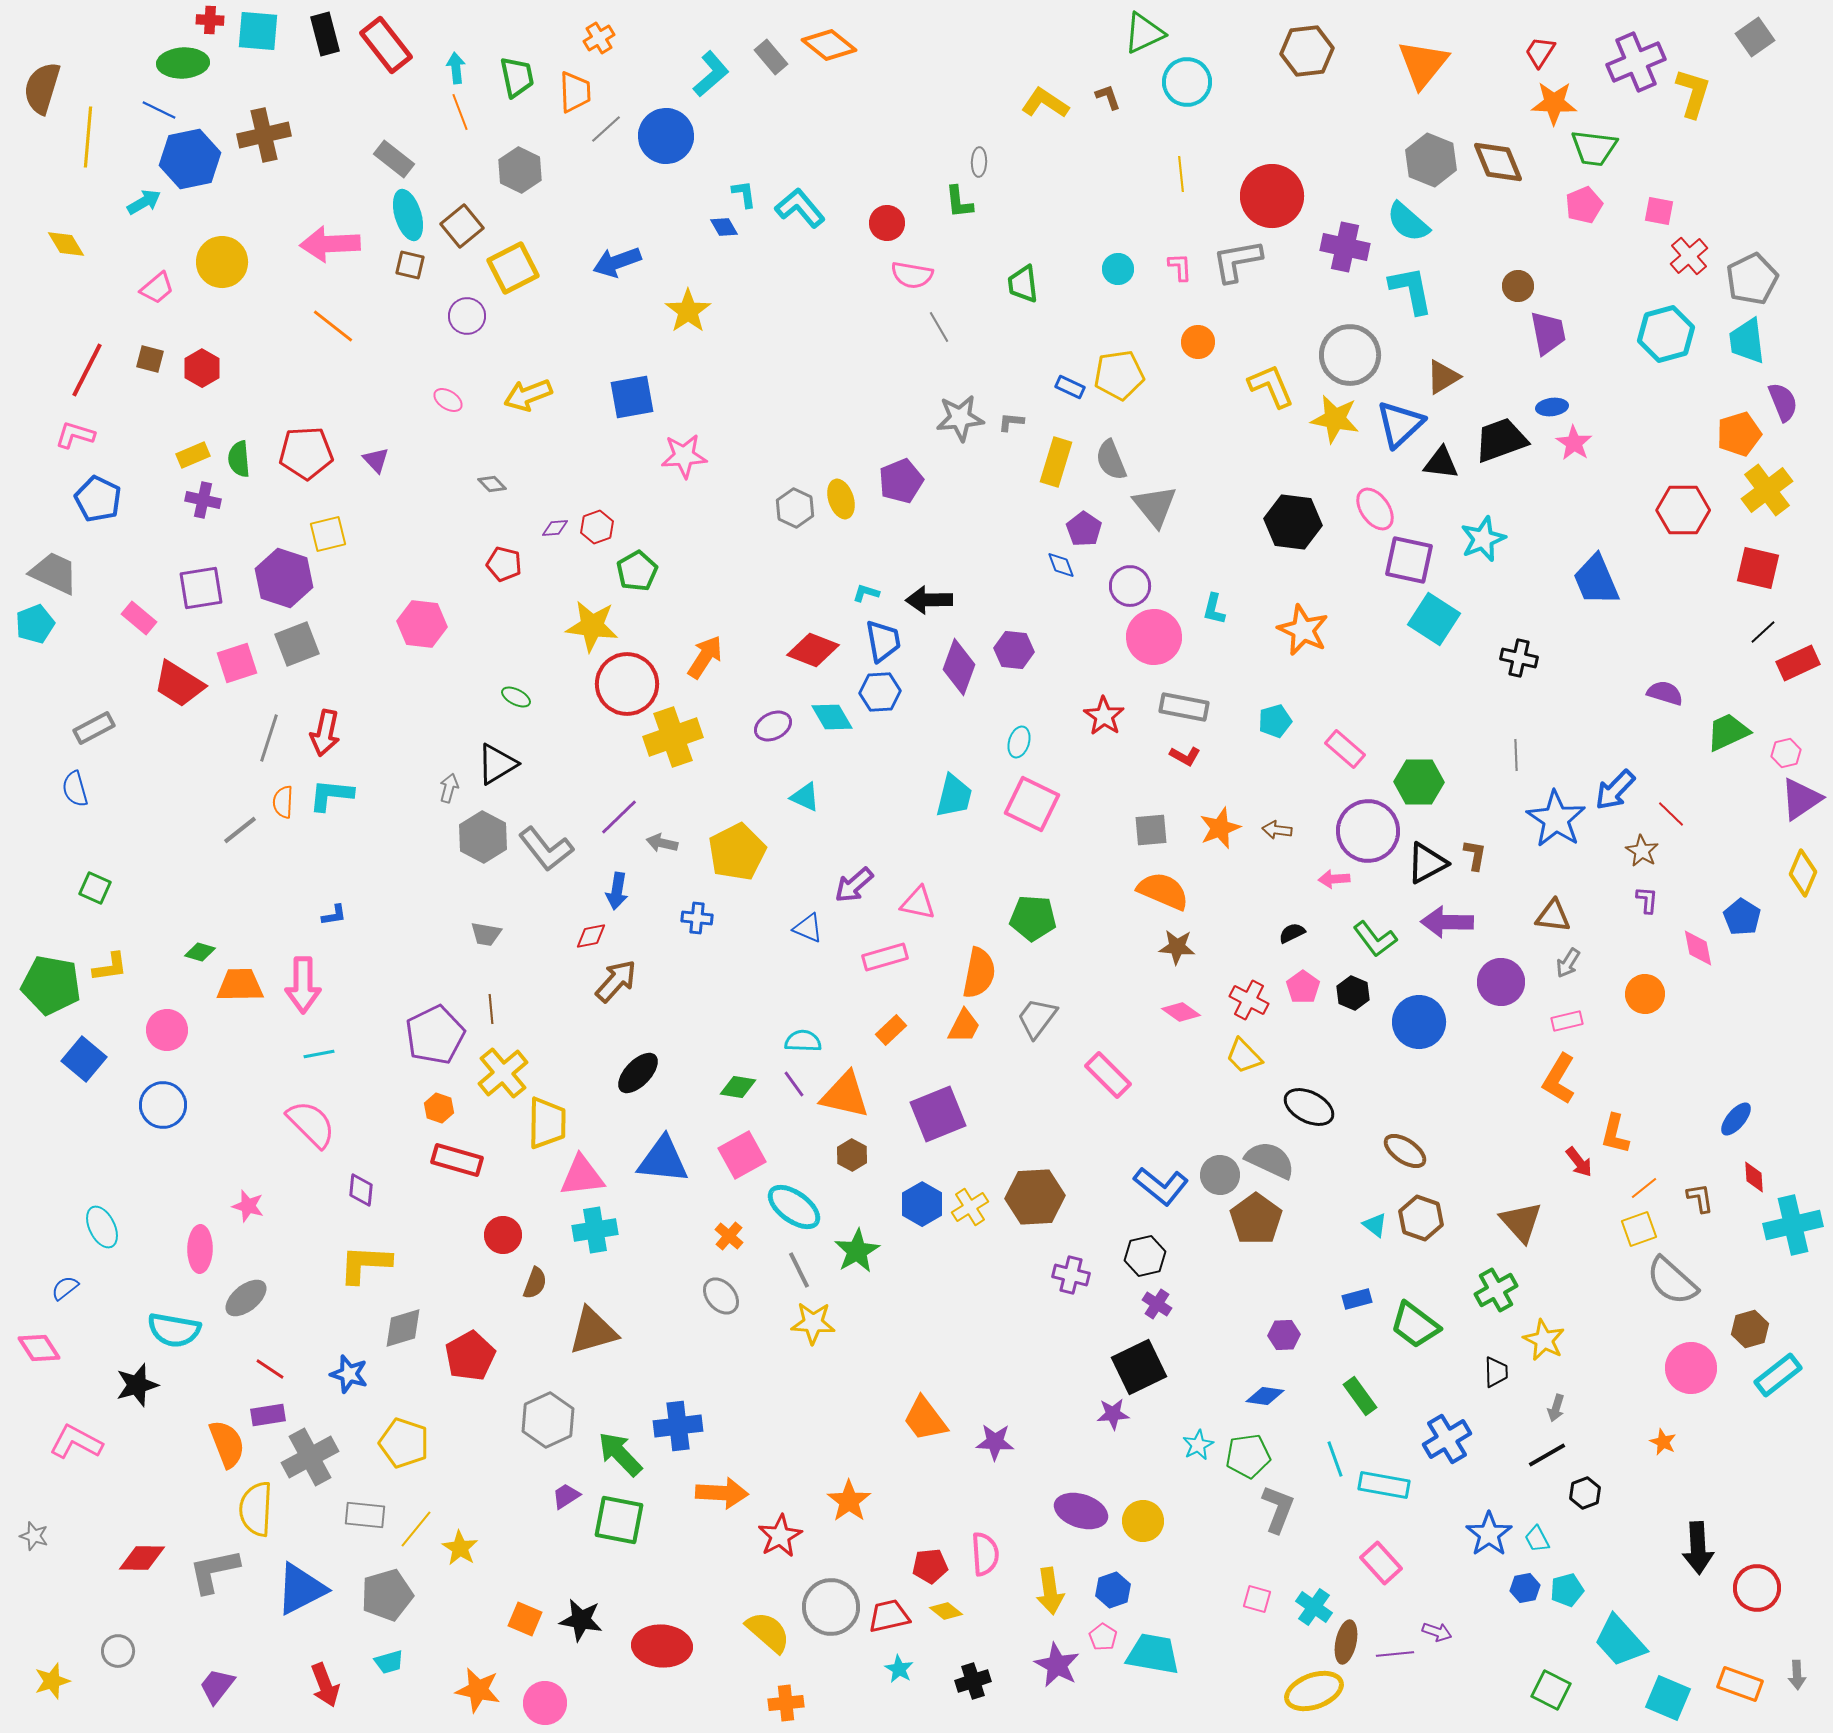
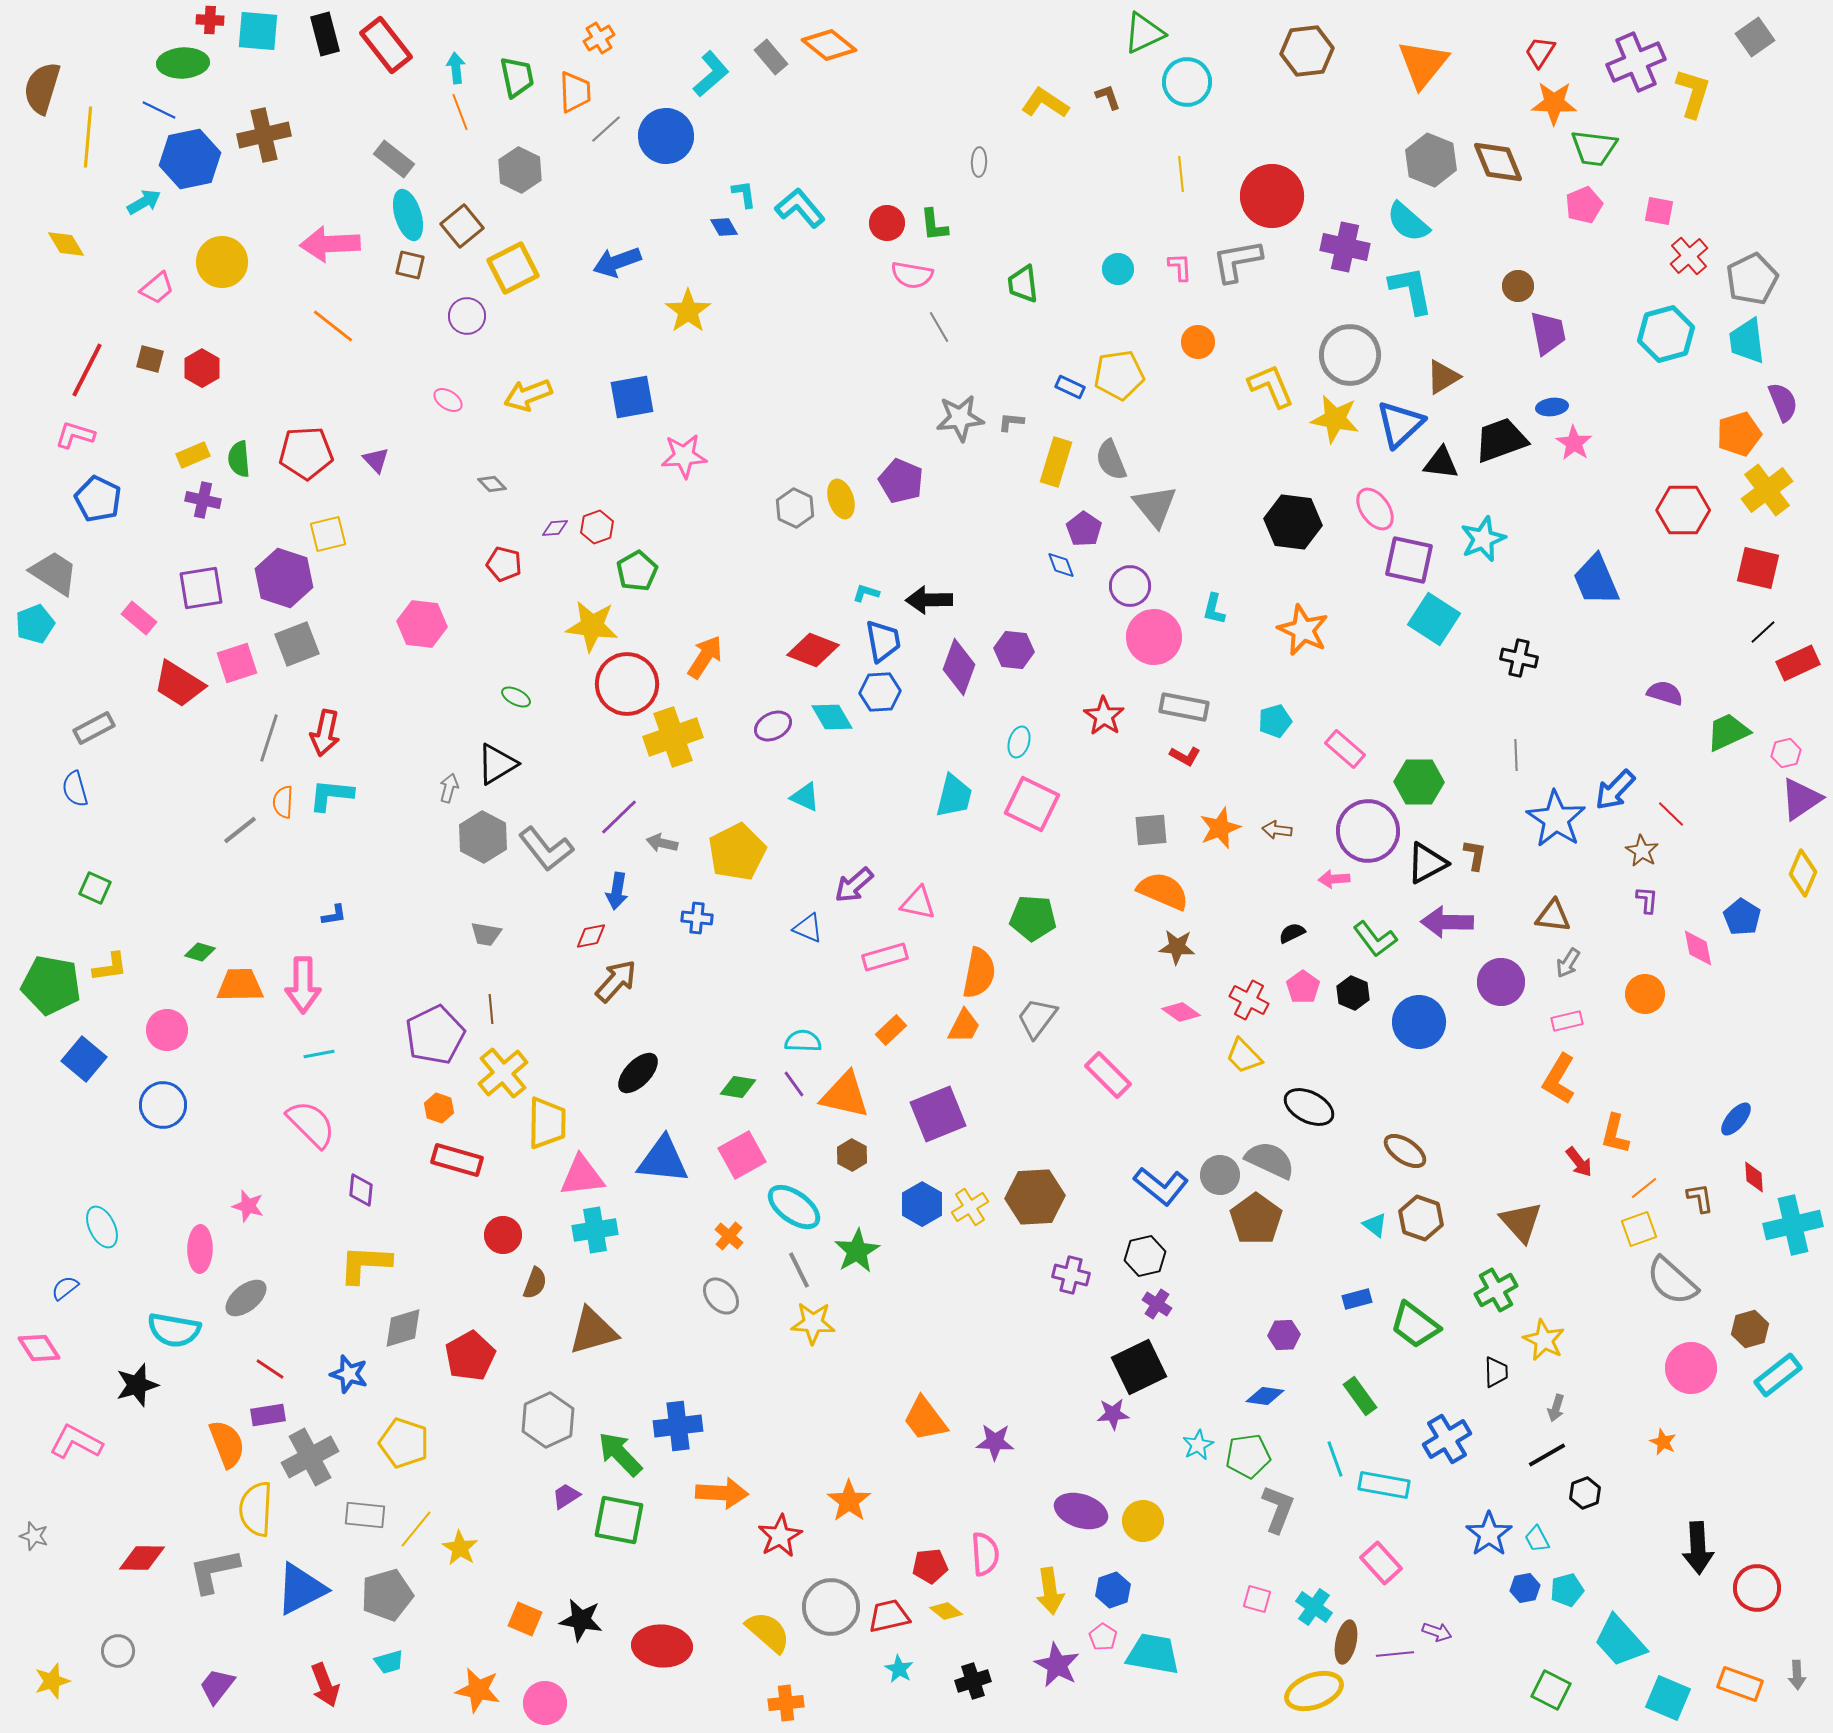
green L-shape at (959, 202): moved 25 px left, 23 px down
purple pentagon at (901, 481): rotated 27 degrees counterclockwise
gray trapezoid at (54, 573): rotated 8 degrees clockwise
